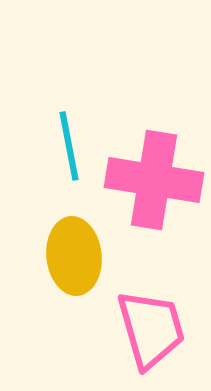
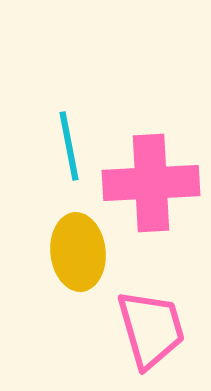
pink cross: moved 3 px left, 3 px down; rotated 12 degrees counterclockwise
yellow ellipse: moved 4 px right, 4 px up
